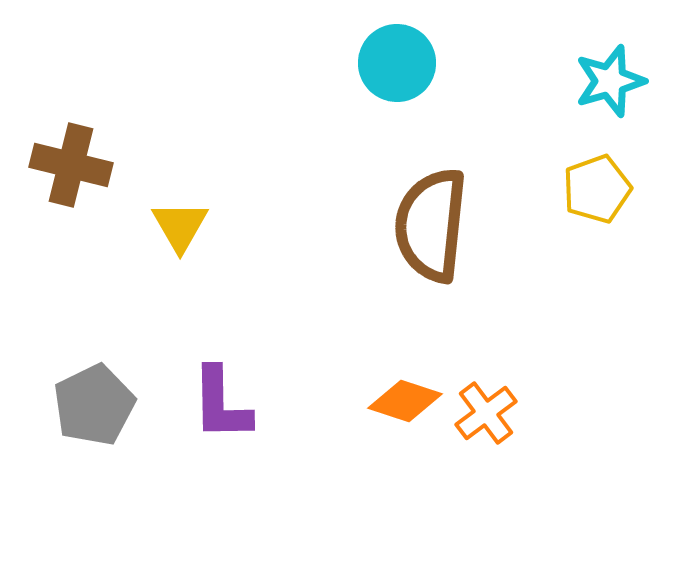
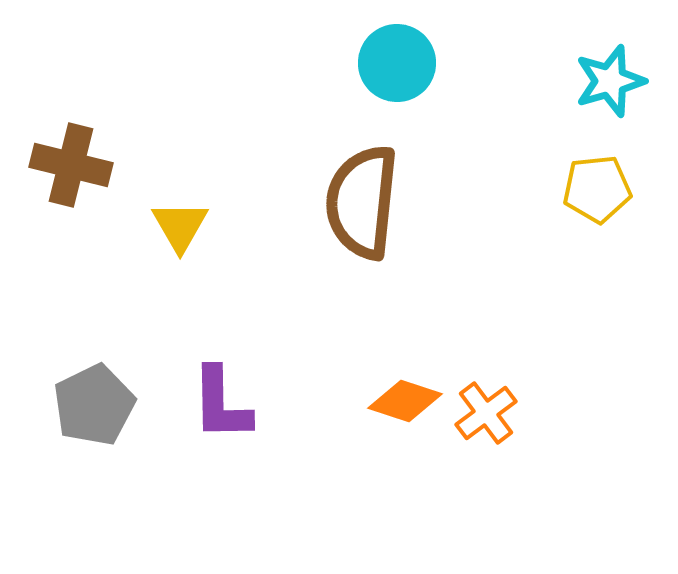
yellow pentagon: rotated 14 degrees clockwise
brown semicircle: moved 69 px left, 23 px up
